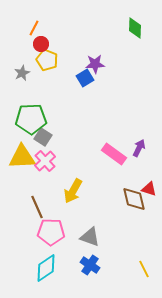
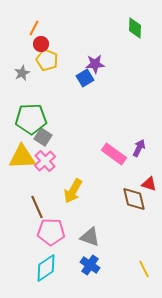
red triangle: moved 5 px up
